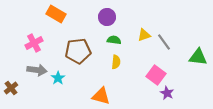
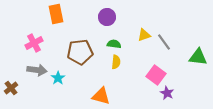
orange rectangle: rotated 48 degrees clockwise
green semicircle: moved 4 px down
brown pentagon: moved 2 px right, 1 px down
